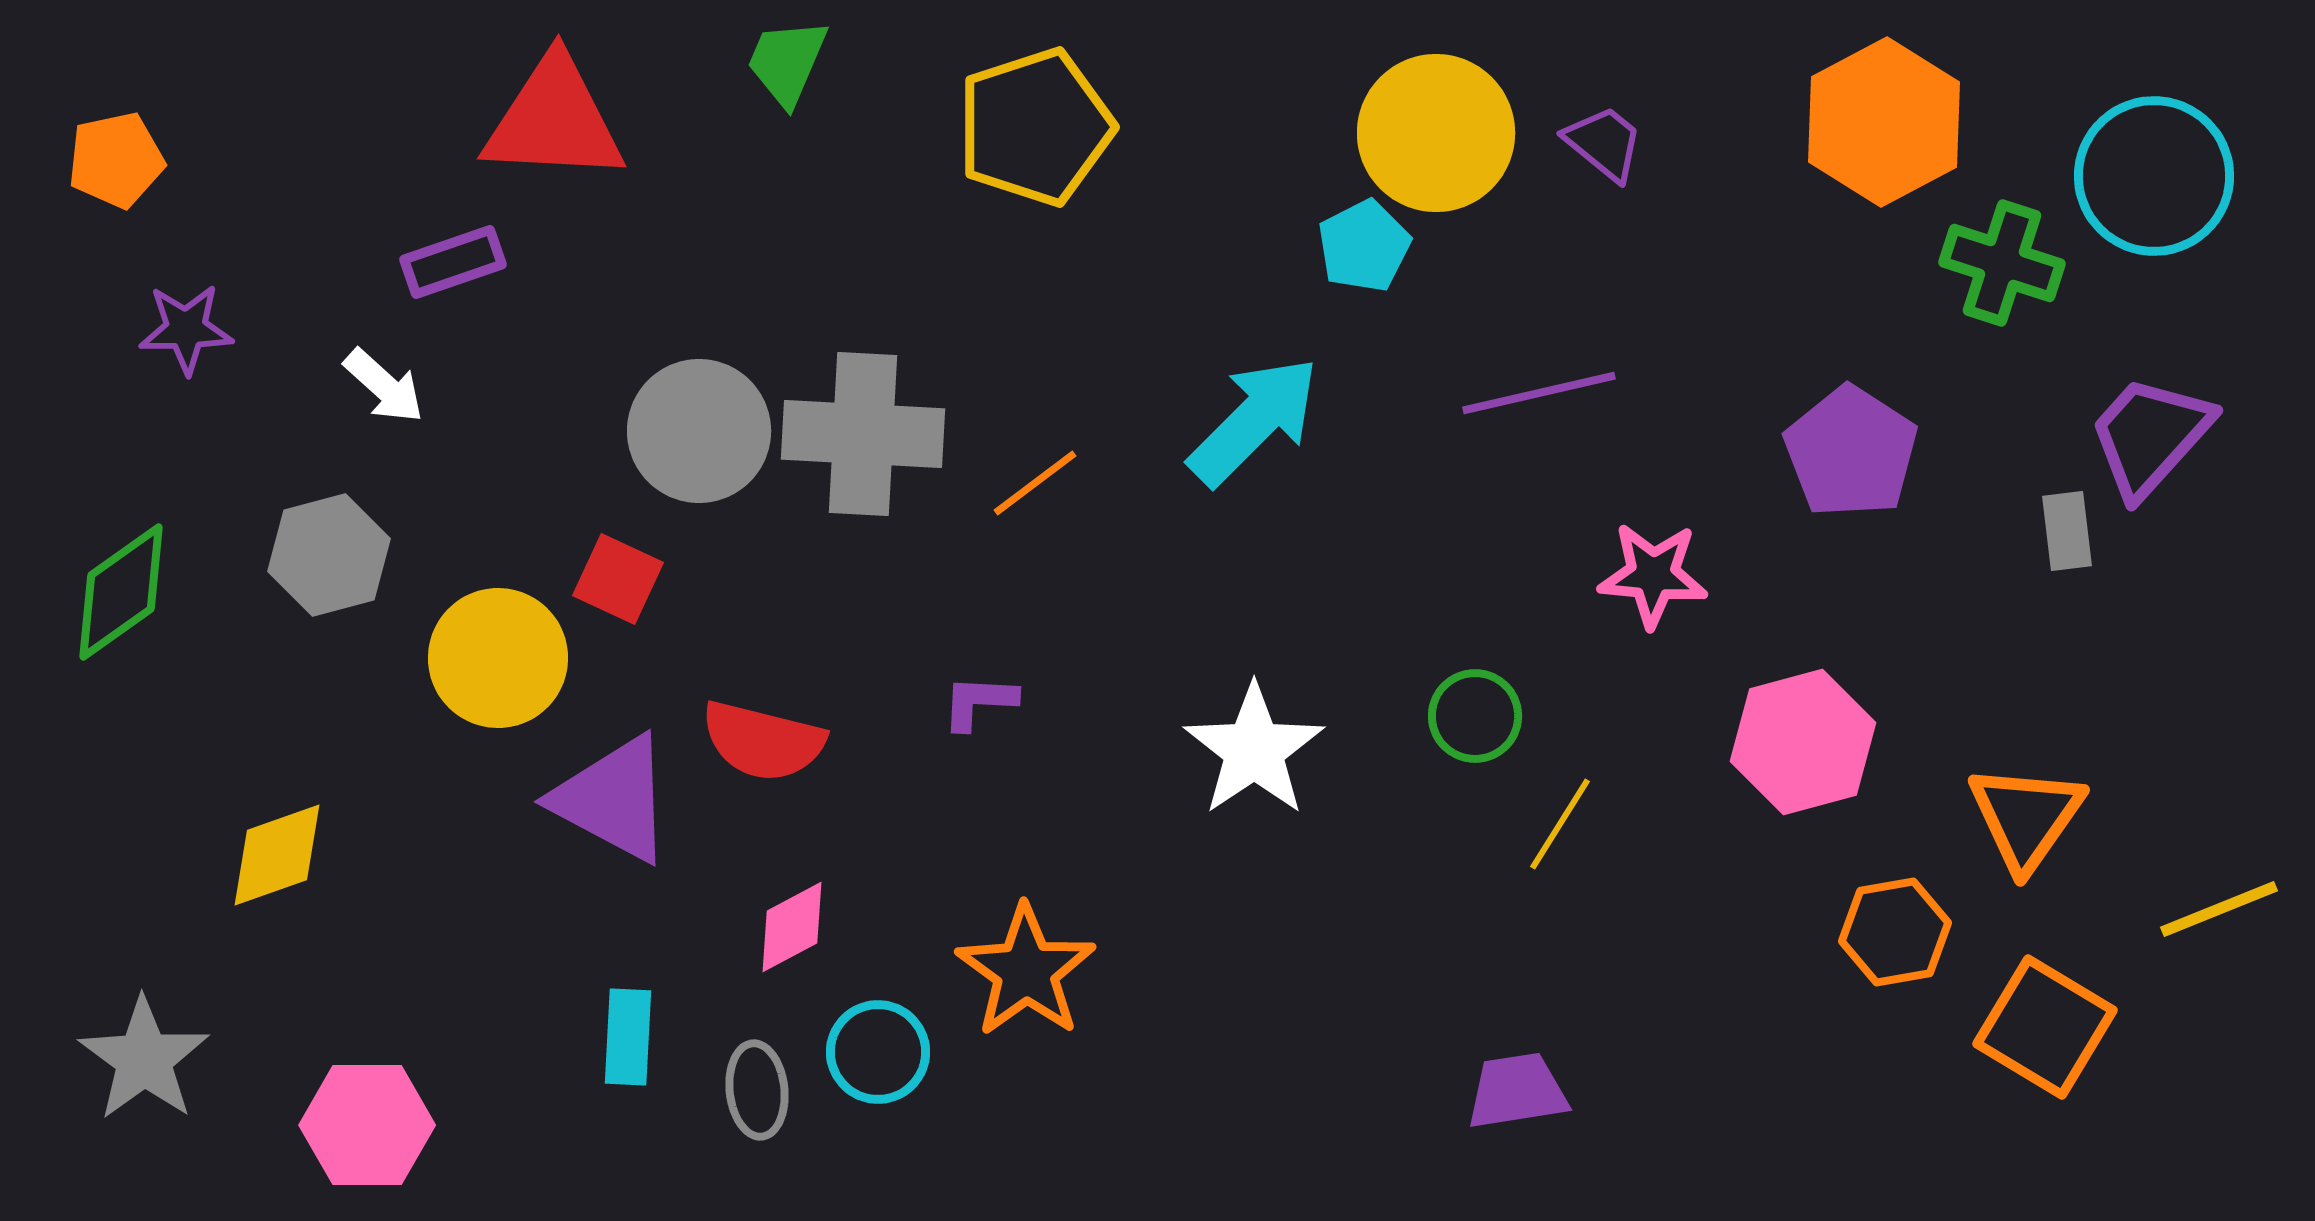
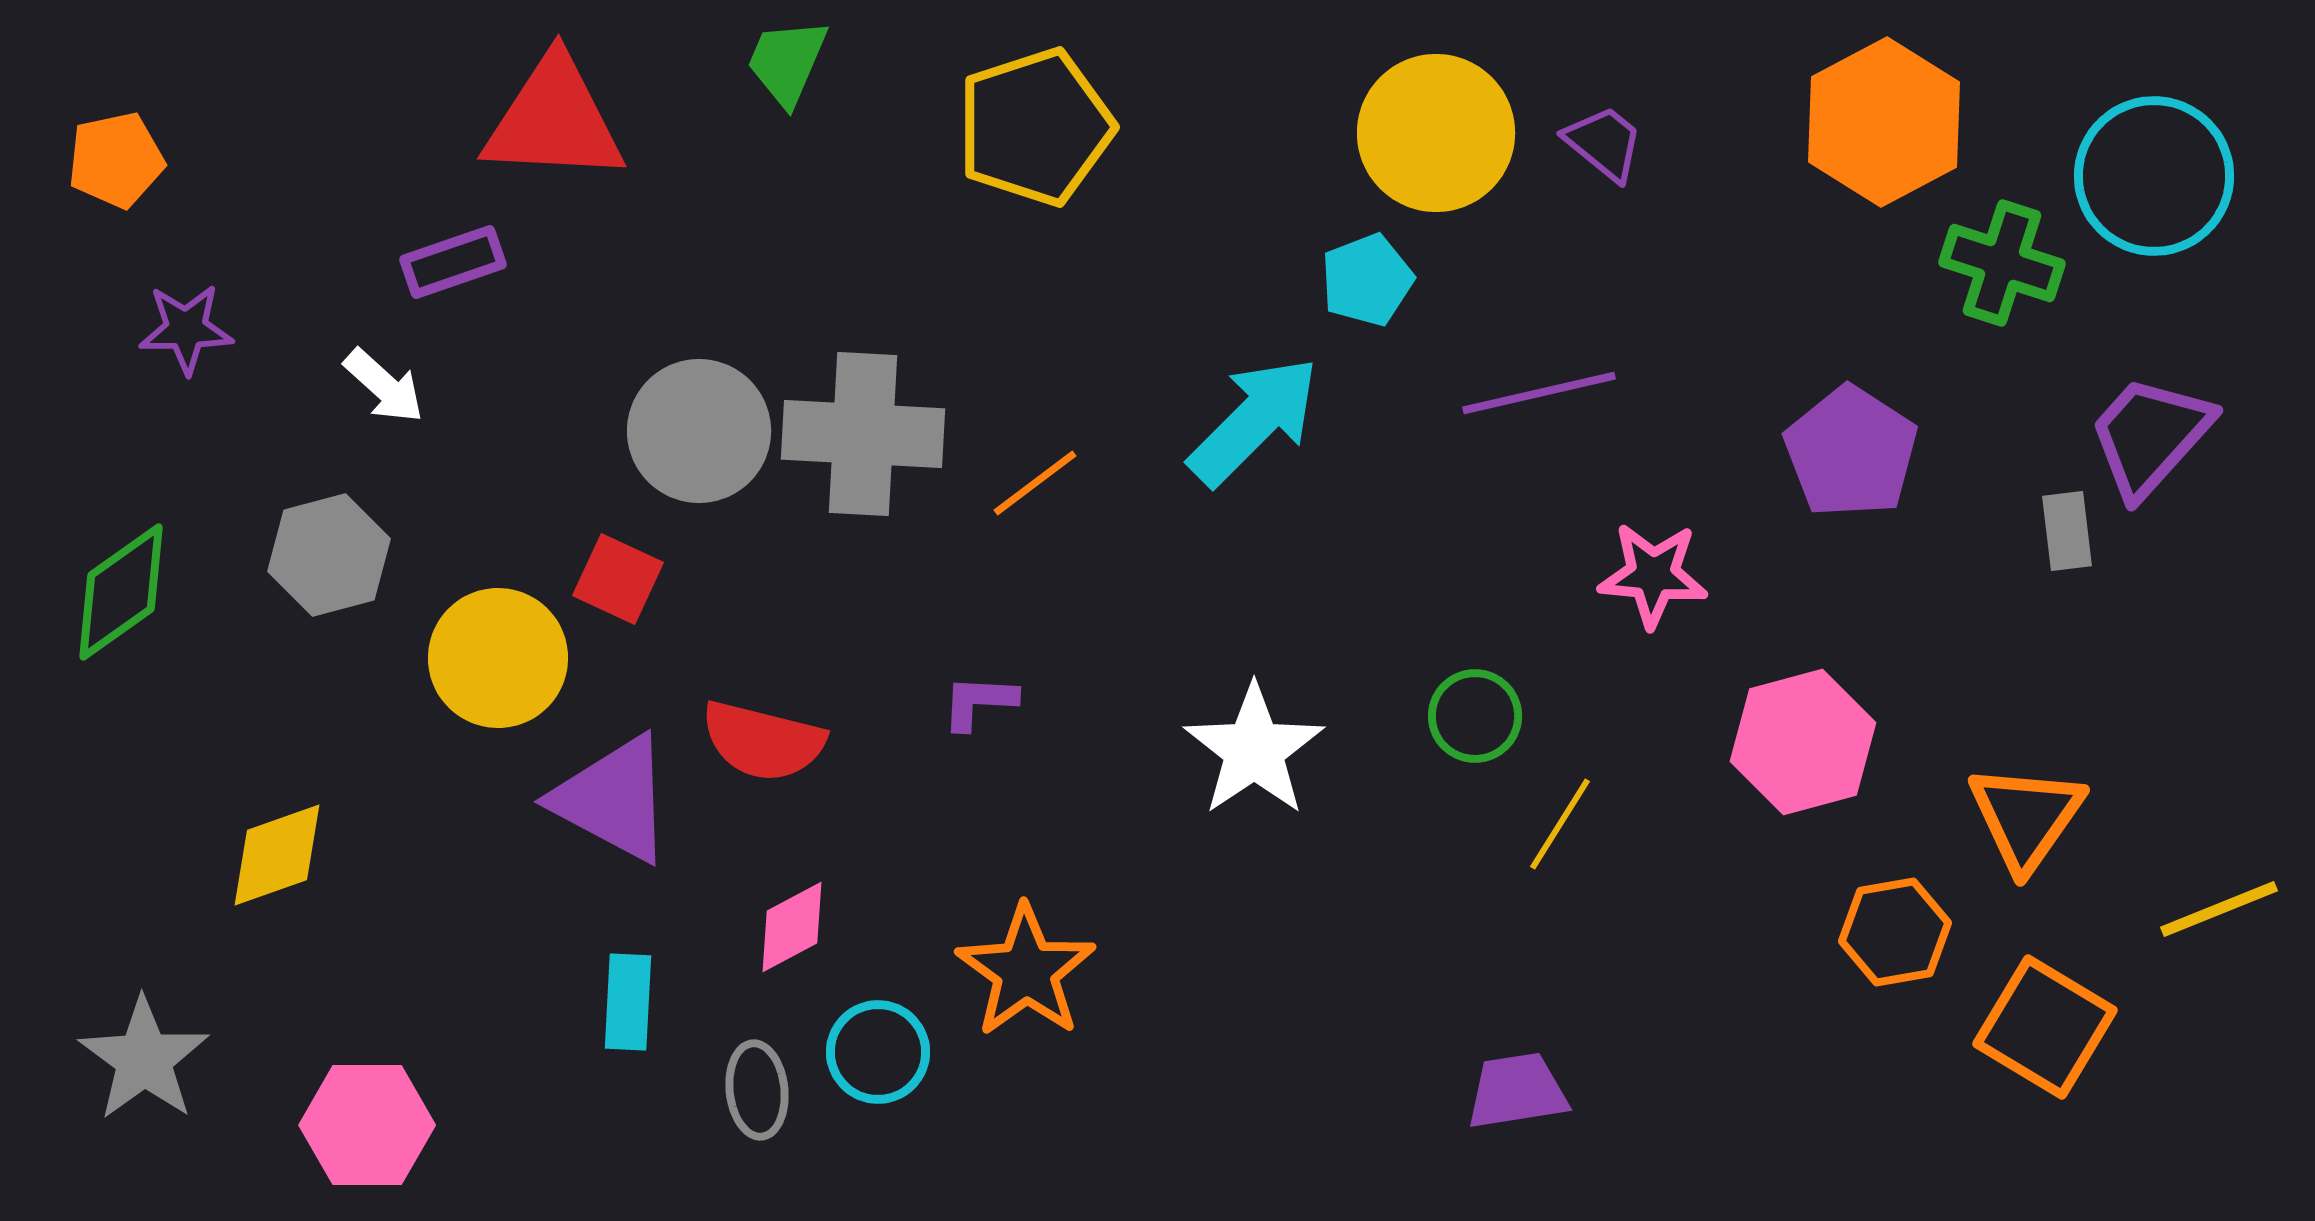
cyan pentagon at (1364, 246): moved 3 px right, 34 px down; rotated 6 degrees clockwise
cyan rectangle at (628, 1037): moved 35 px up
